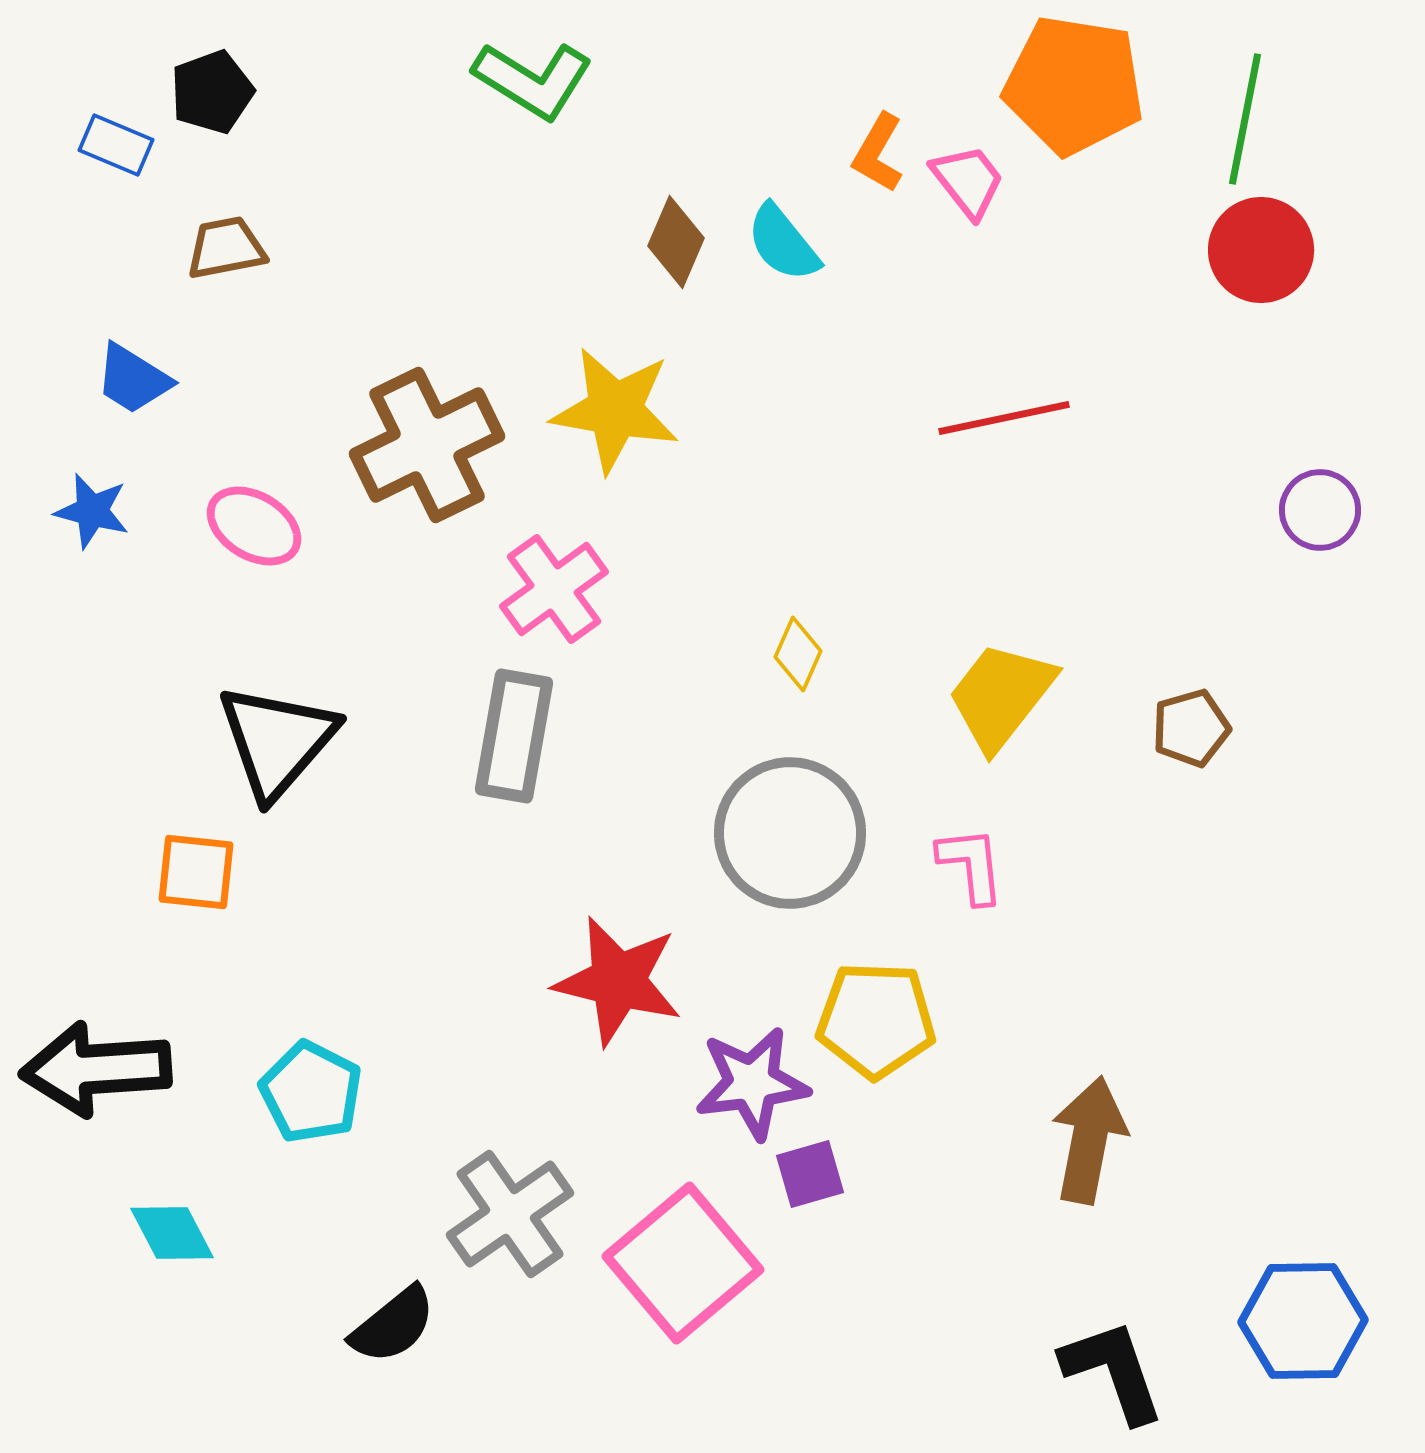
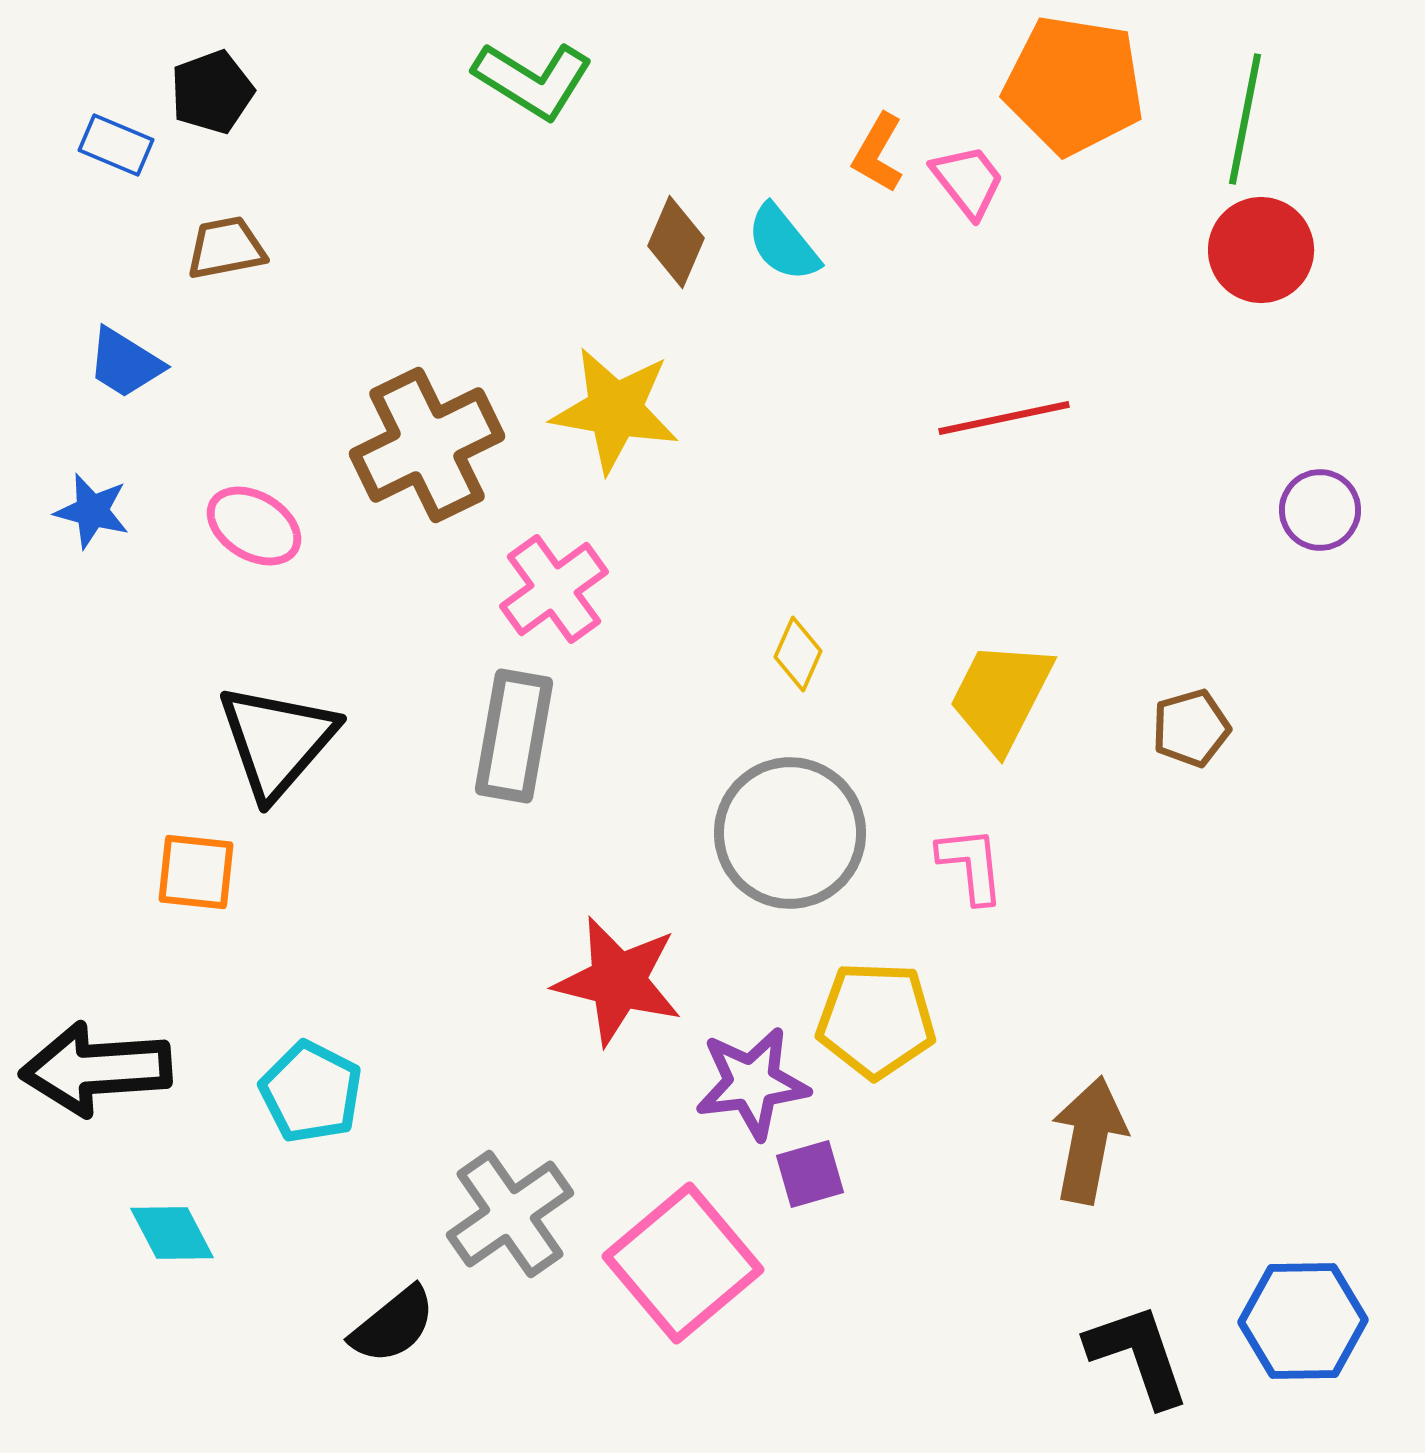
blue trapezoid: moved 8 px left, 16 px up
yellow trapezoid: rotated 11 degrees counterclockwise
black L-shape: moved 25 px right, 16 px up
